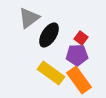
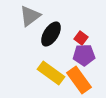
gray triangle: moved 1 px right, 2 px up
black ellipse: moved 2 px right, 1 px up
purple pentagon: moved 7 px right
